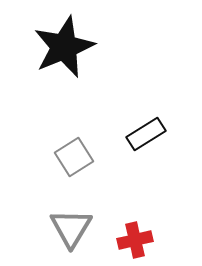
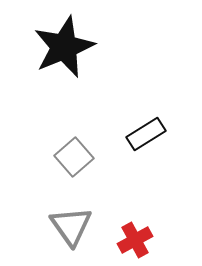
gray square: rotated 9 degrees counterclockwise
gray triangle: moved 2 px up; rotated 6 degrees counterclockwise
red cross: rotated 16 degrees counterclockwise
